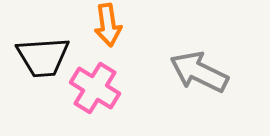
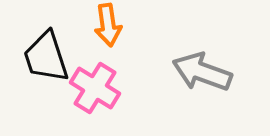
black trapezoid: moved 3 px right; rotated 76 degrees clockwise
gray arrow: moved 3 px right; rotated 6 degrees counterclockwise
